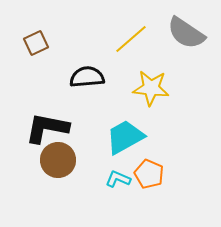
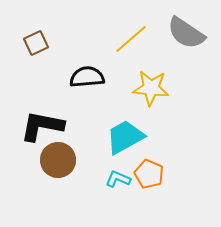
black L-shape: moved 5 px left, 2 px up
